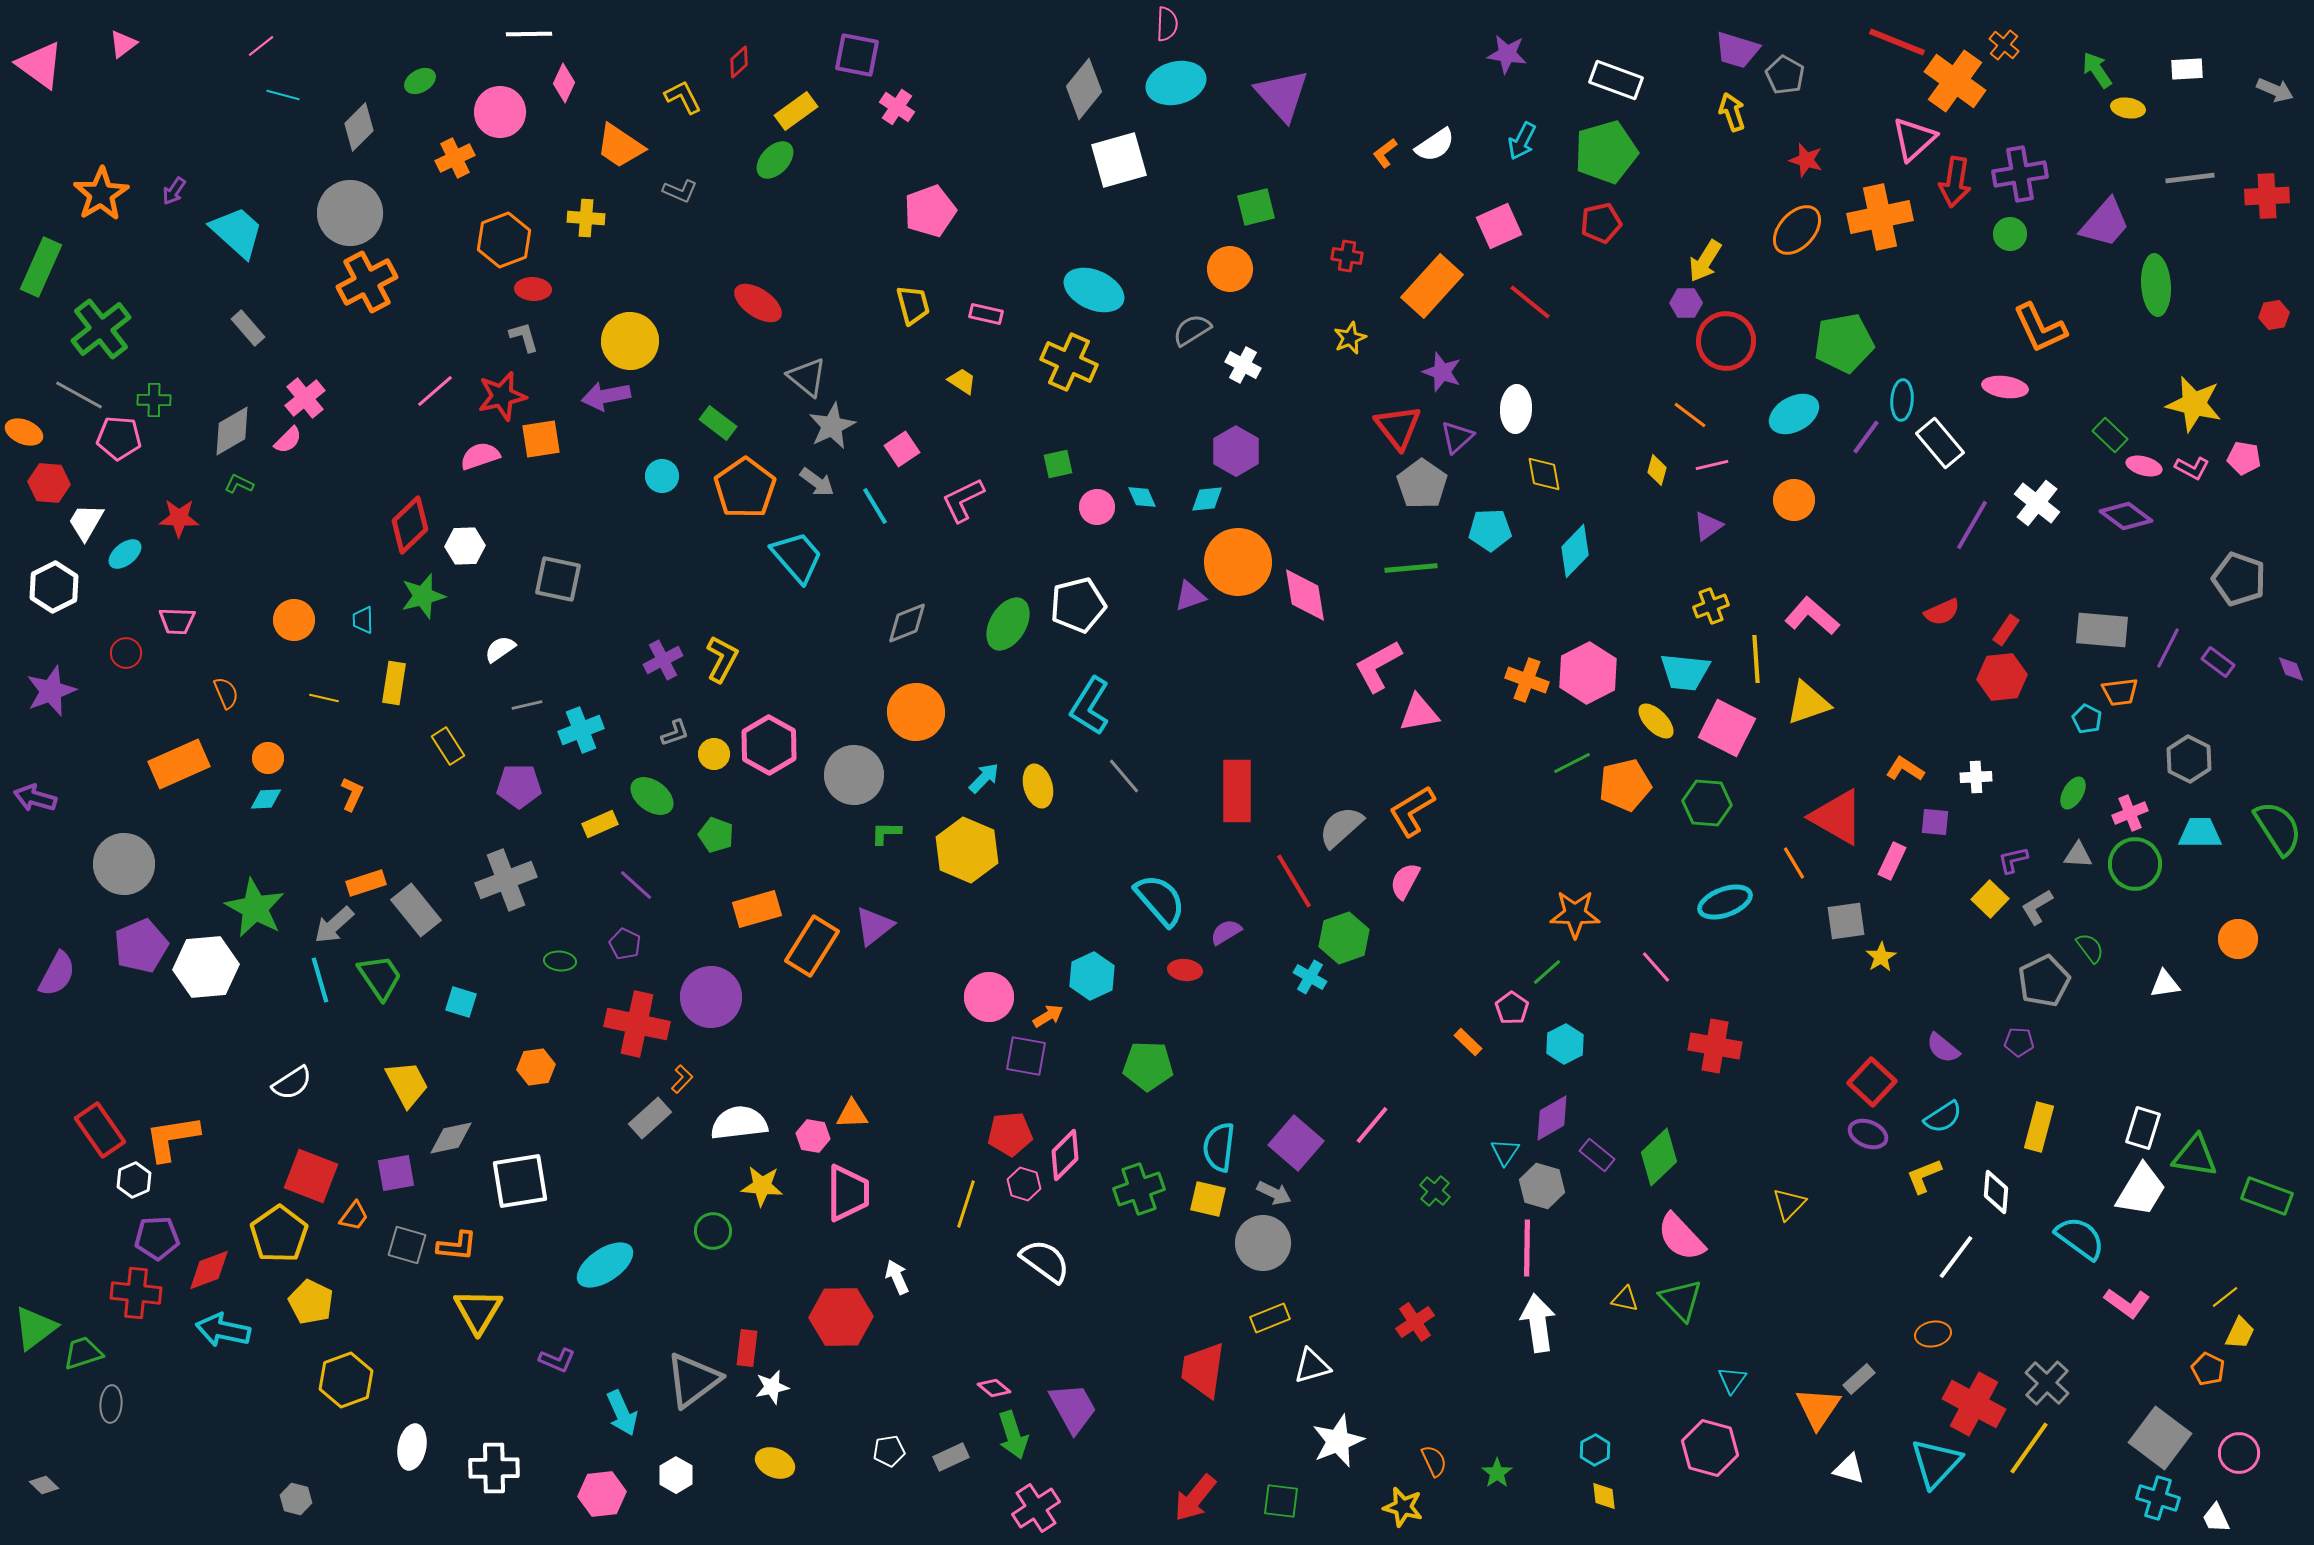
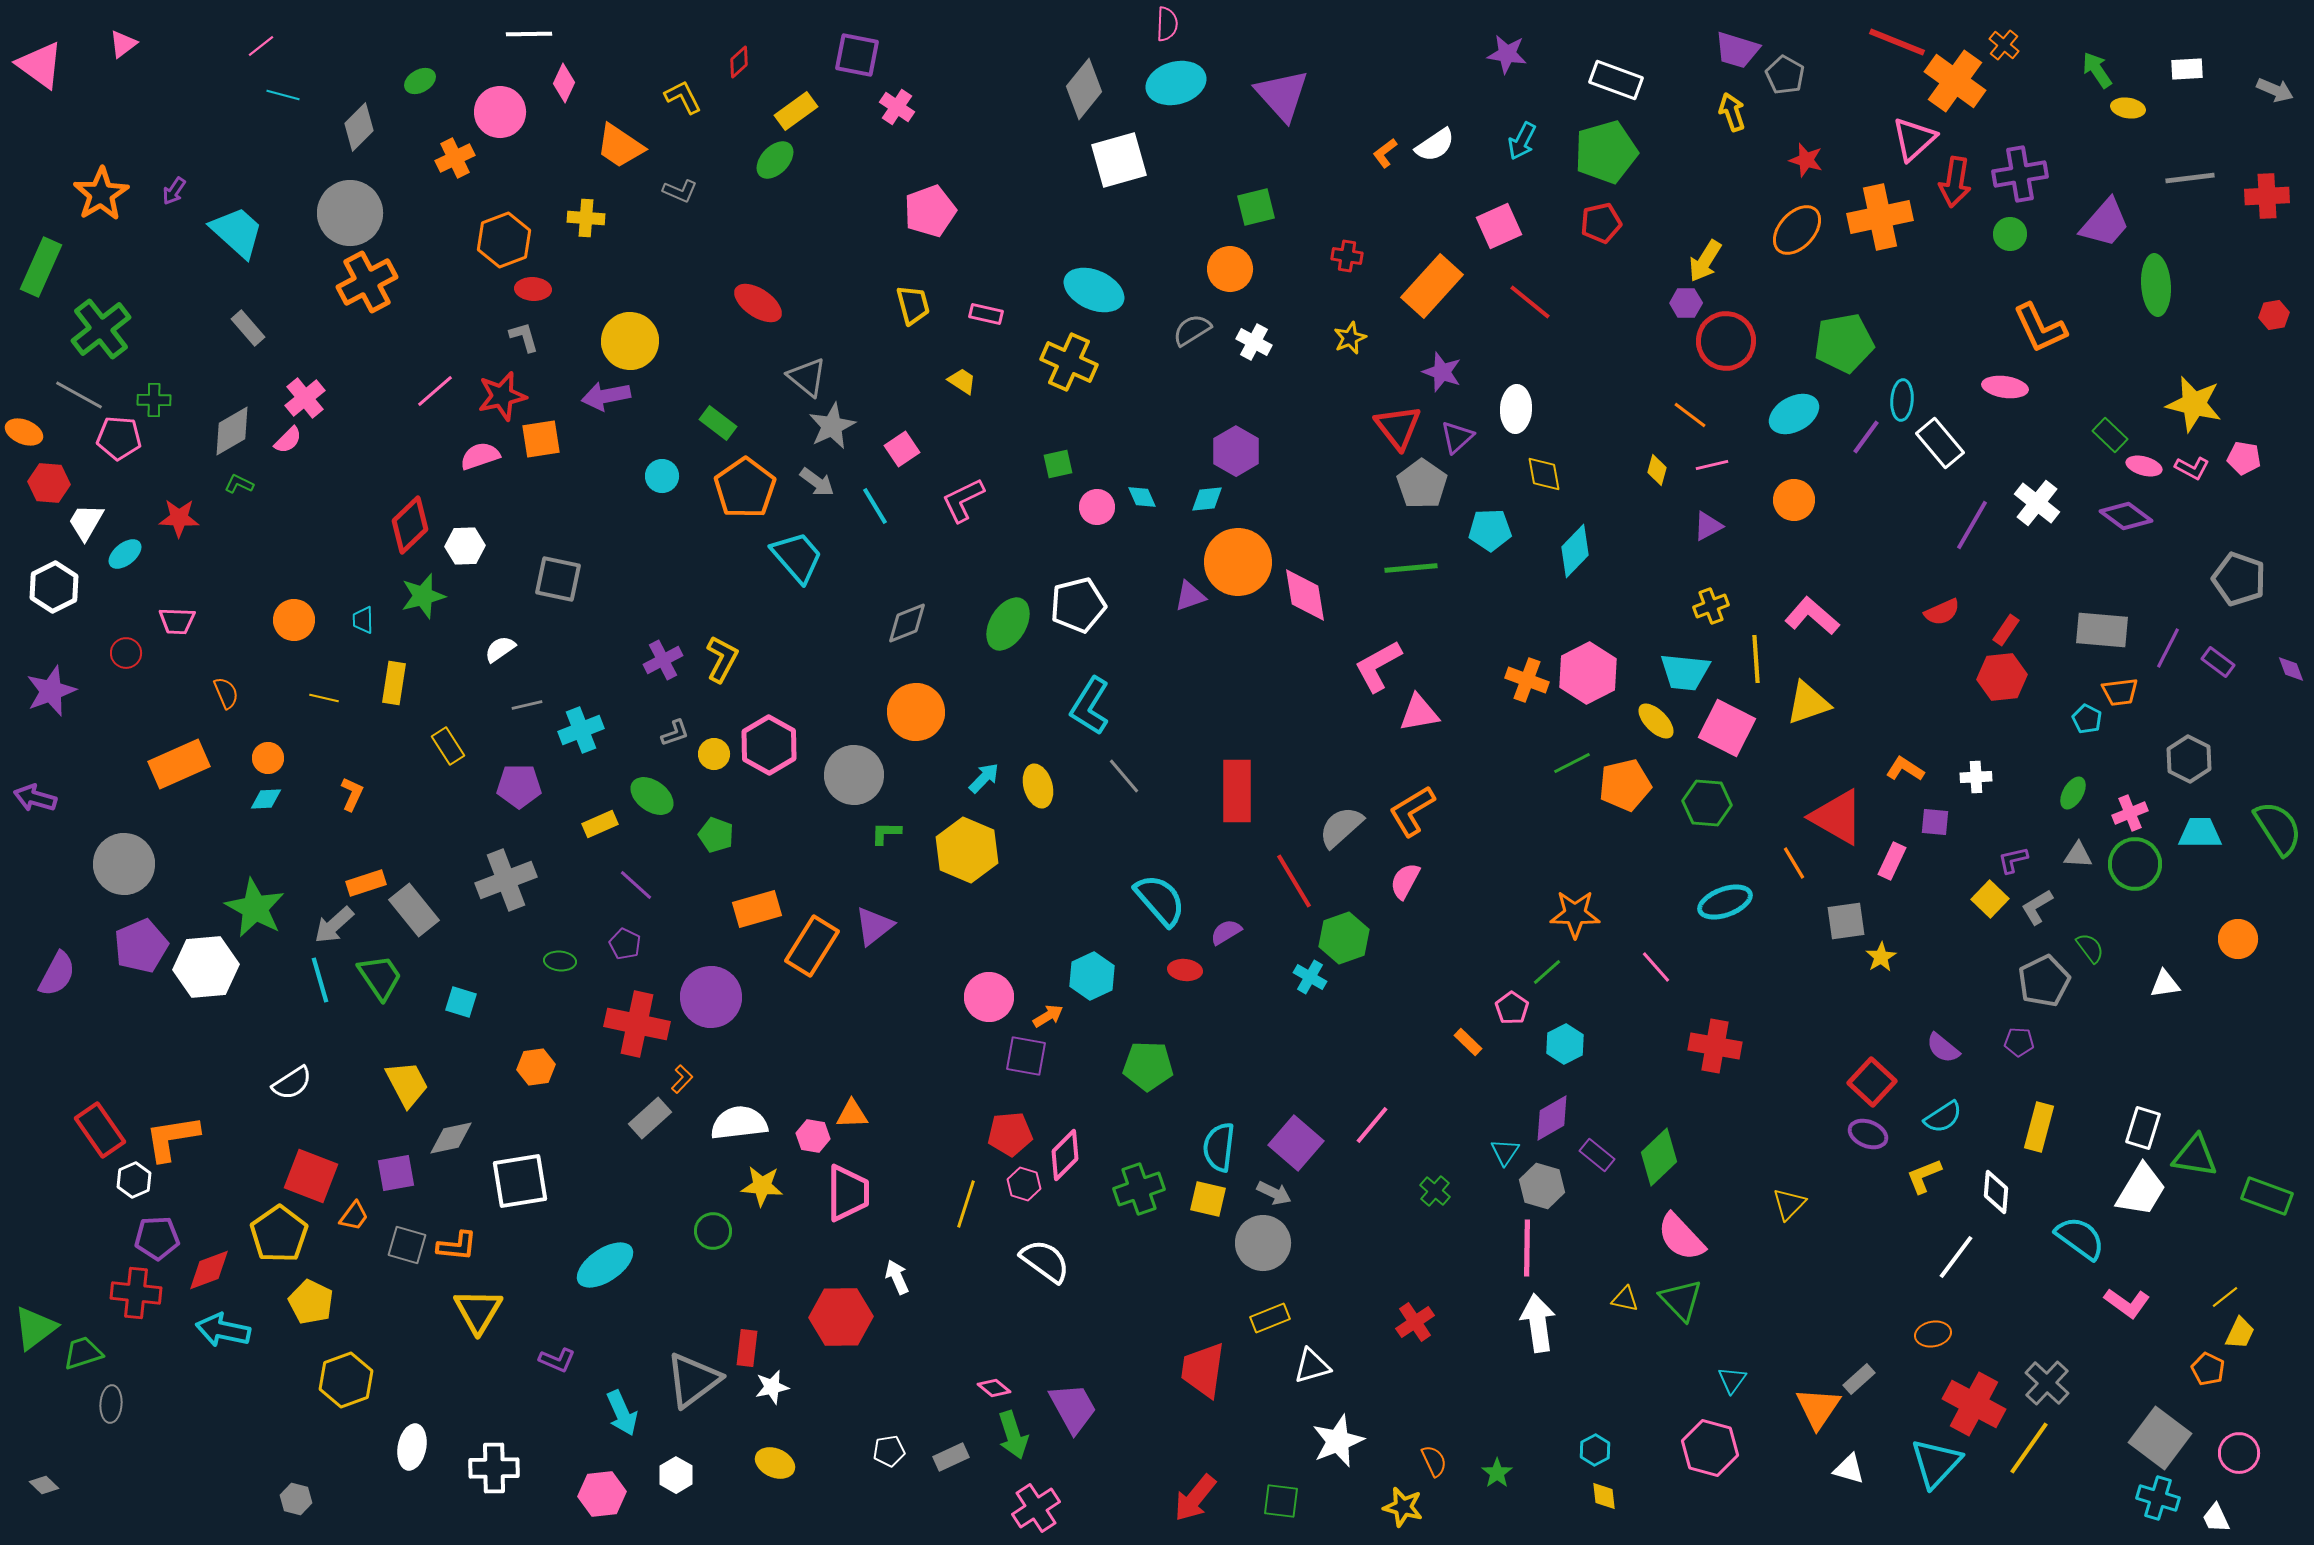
white cross at (1243, 365): moved 11 px right, 23 px up
purple triangle at (1708, 526): rotated 8 degrees clockwise
gray rectangle at (416, 910): moved 2 px left
